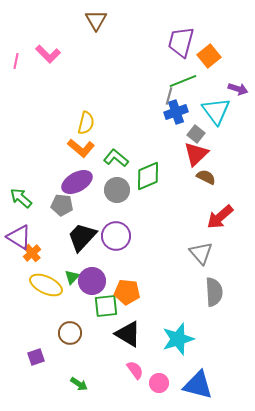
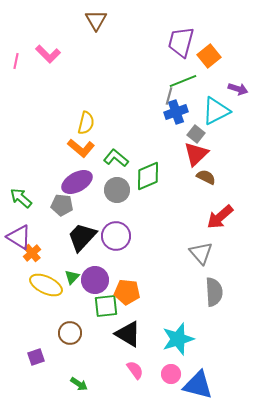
cyan triangle at (216, 111): rotated 40 degrees clockwise
purple circle at (92, 281): moved 3 px right, 1 px up
pink circle at (159, 383): moved 12 px right, 9 px up
